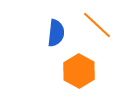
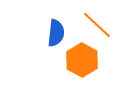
orange hexagon: moved 3 px right, 11 px up
